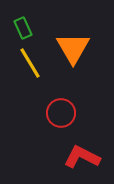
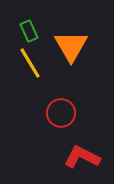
green rectangle: moved 6 px right, 3 px down
orange triangle: moved 2 px left, 2 px up
